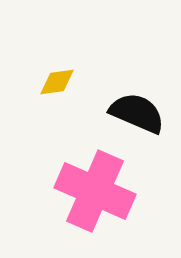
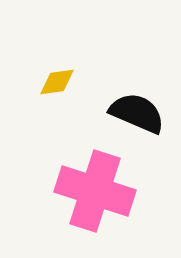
pink cross: rotated 6 degrees counterclockwise
